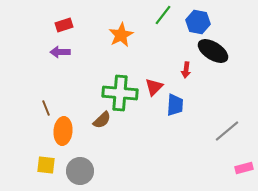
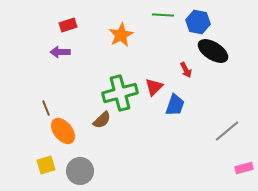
green line: rotated 55 degrees clockwise
red rectangle: moved 4 px right
red arrow: rotated 35 degrees counterclockwise
green cross: rotated 20 degrees counterclockwise
blue trapezoid: rotated 15 degrees clockwise
orange ellipse: rotated 44 degrees counterclockwise
yellow square: rotated 24 degrees counterclockwise
